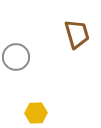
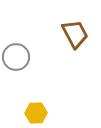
brown trapezoid: moved 2 px left; rotated 12 degrees counterclockwise
